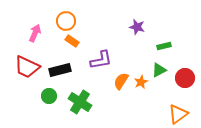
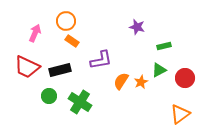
orange triangle: moved 2 px right
